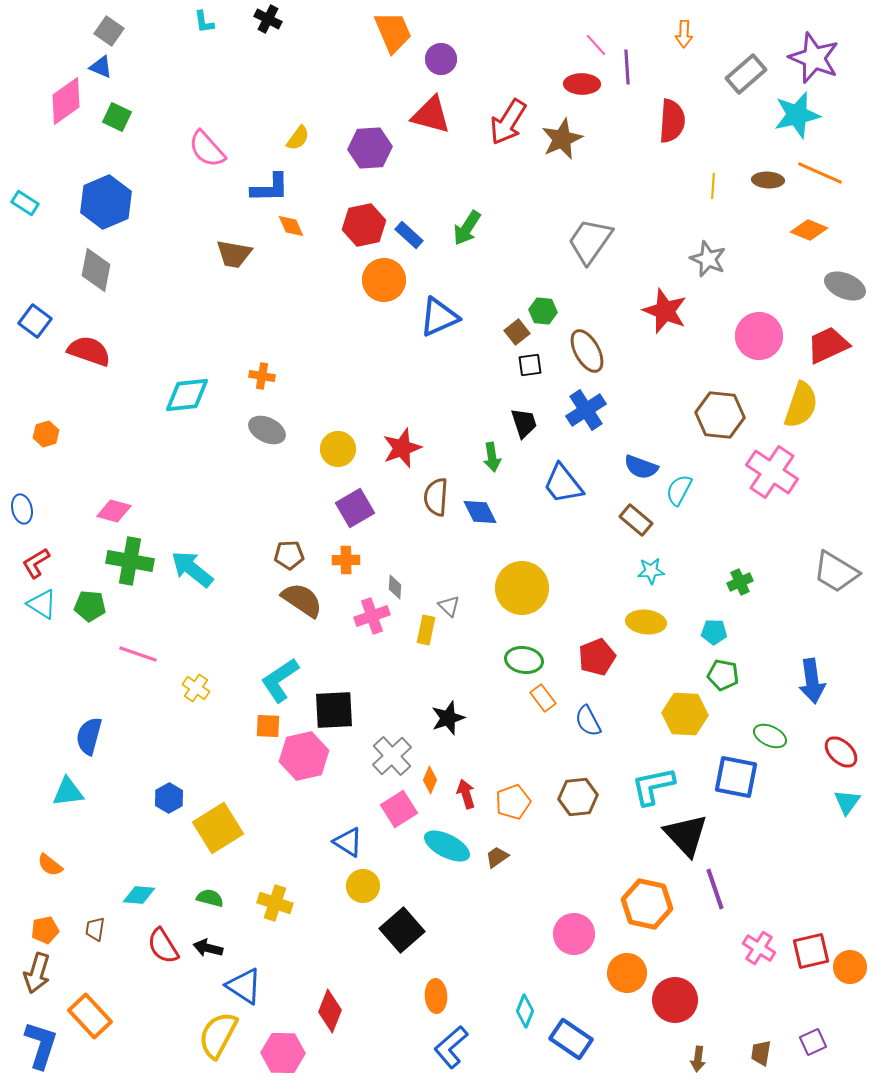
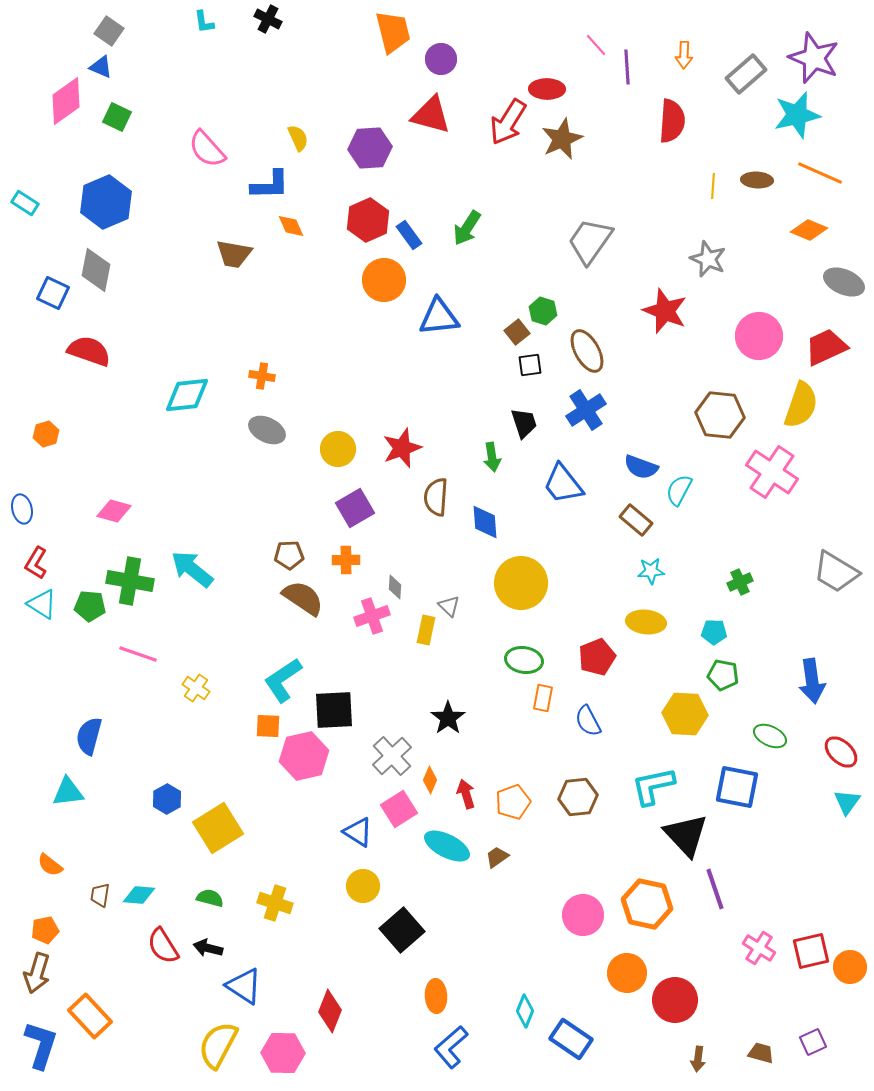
orange trapezoid at (393, 32): rotated 9 degrees clockwise
orange arrow at (684, 34): moved 21 px down
red ellipse at (582, 84): moved 35 px left, 5 px down
yellow semicircle at (298, 138): rotated 60 degrees counterclockwise
brown ellipse at (768, 180): moved 11 px left
blue L-shape at (270, 188): moved 3 px up
red hexagon at (364, 225): moved 4 px right, 5 px up; rotated 12 degrees counterclockwise
blue rectangle at (409, 235): rotated 12 degrees clockwise
gray ellipse at (845, 286): moved 1 px left, 4 px up
green hexagon at (543, 311): rotated 12 degrees clockwise
blue triangle at (439, 317): rotated 18 degrees clockwise
blue square at (35, 321): moved 18 px right, 28 px up; rotated 12 degrees counterclockwise
red trapezoid at (828, 345): moved 2 px left, 2 px down
blue diamond at (480, 512): moved 5 px right, 10 px down; rotated 21 degrees clockwise
green cross at (130, 561): moved 20 px down
red L-shape at (36, 563): rotated 28 degrees counterclockwise
yellow circle at (522, 588): moved 1 px left, 5 px up
brown semicircle at (302, 600): moved 1 px right, 2 px up
cyan L-shape at (280, 680): moved 3 px right
orange rectangle at (543, 698): rotated 48 degrees clockwise
black star at (448, 718): rotated 16 degrees counterclockwise
blue square at (736, 777): moved 1 px right, 10 px down
blue hexagon at (169, 798): moved 2 px left, 1 px down
blue triangle at (348, 842): moved 10 px right, 10 px up
brown trapezoid at (95, 929): moved 5 px right, 34 px up
pink circle at (574, 934): moved 9 px right, 19 px up
yellow semicircle at (218, 1035): moved 10 px down
brown trapezoid at (761, 1053): rotated 96 degrees clockwise
